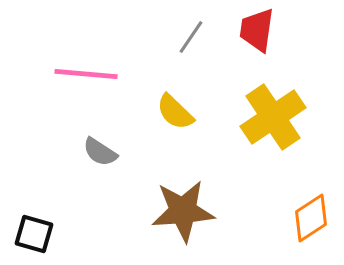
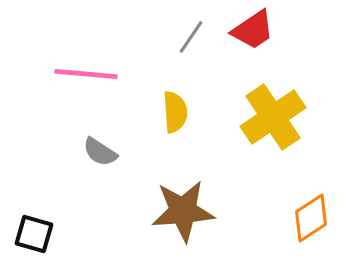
red trapezoid: moved 4 px left; rotated 132 degrees counterclockwise
yellow semicircle: rotated 138 degrees counterclockwise
